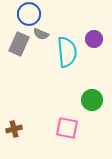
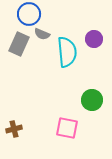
gray semicircle: moved 1 px right
